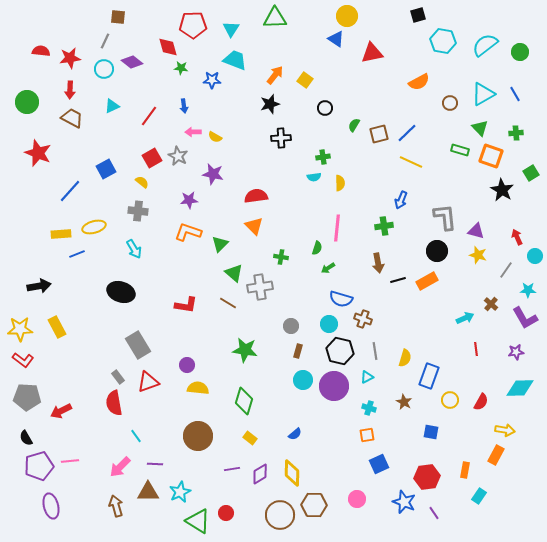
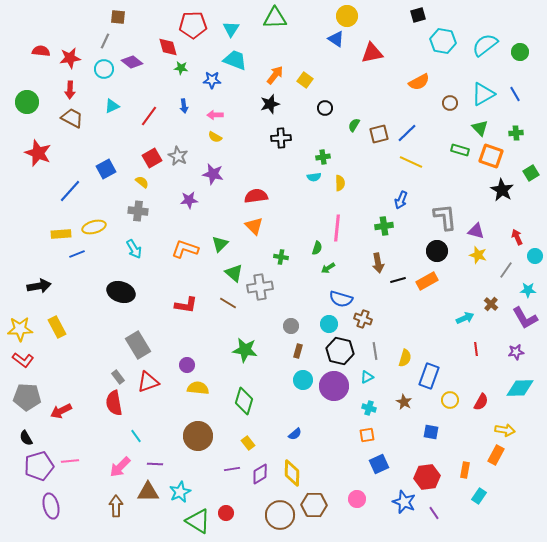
pink arrow at (193, 132): moved 22 px right, 17 px up
orange L-shape at (188, 232): moved 3 px left, 17 px down
yellow rectangle at (250, 438): moved 2 px left, 5 px down; rotated 16 degrees clockwise
brown arrow at (116, 506): rotated 15 degrees clockwise
